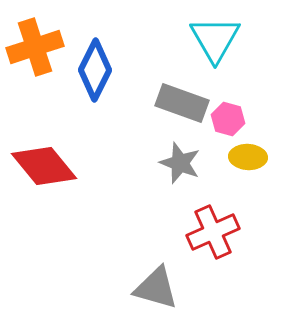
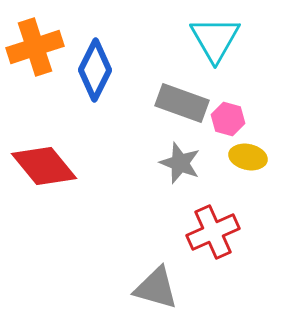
yellow ellipse: rotated 9 degrees clockwise
